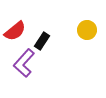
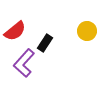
yellow circle: moved 1 px down
black rectangle: moved 3 px right, 2 px down
